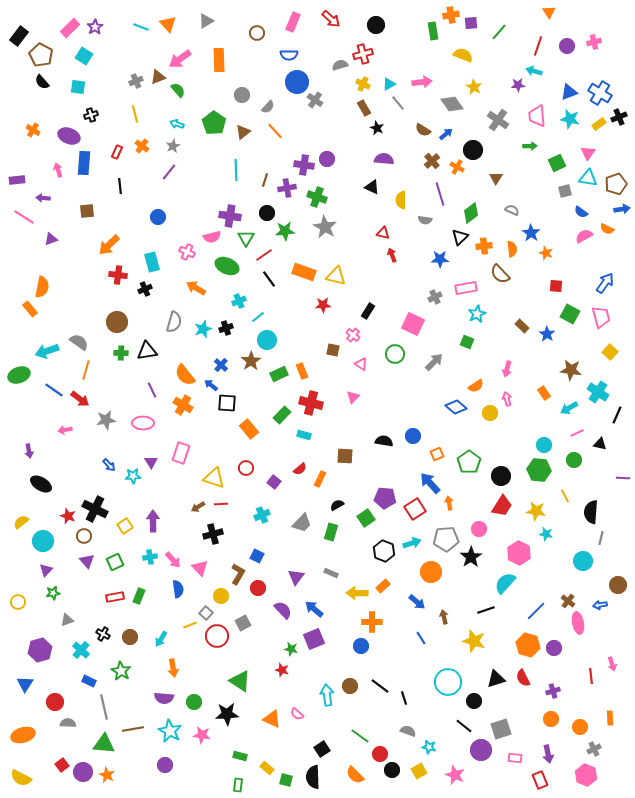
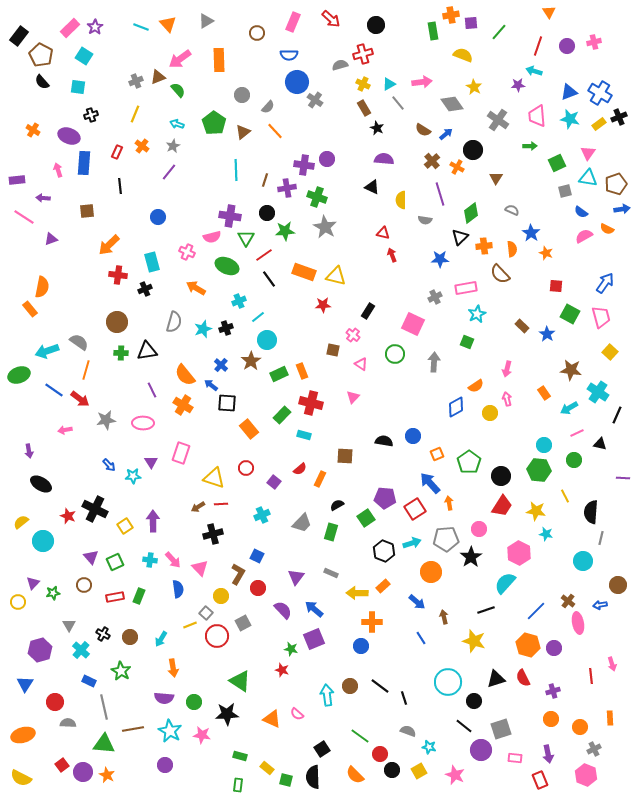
yellow line at (135, 114): rotated 36 degrees clockwise
gray arrow at (434, 362): rotated 42 degrees counterclockwise
blue diamond at (456, 407): rotated 70 degrees counterclockwise
brown circle at (84, 536): moved 49 px down
cyan cross at (150, 557): moved 3 px down; rotated 16 degrees clockwise
purple triangle at (87, 561): moved 4 px right, 4 px up
purple triangle at (46, 570): moved 13 px left, 13 px down
gray triangle at (67, 620): moved 2 px right, 5 px down; rotated 40 degrees counterclockwise
